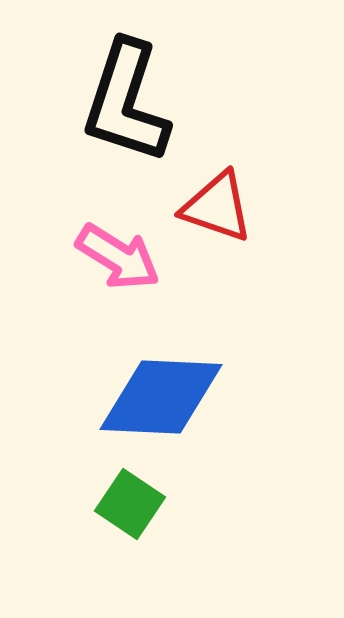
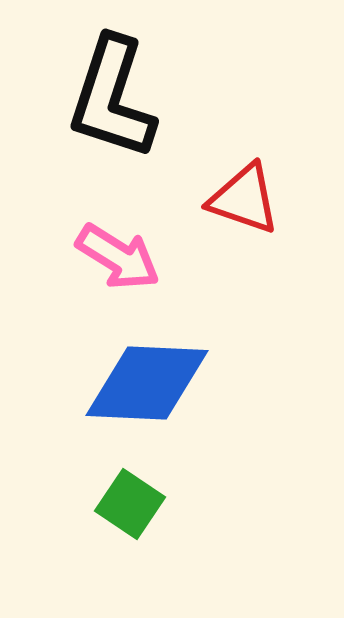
black L-shape: moved 14 px left, 4 px up
red triangle: moved 27 px right, 8 px up
blue diamond: moved 14 px left, 14 px up
